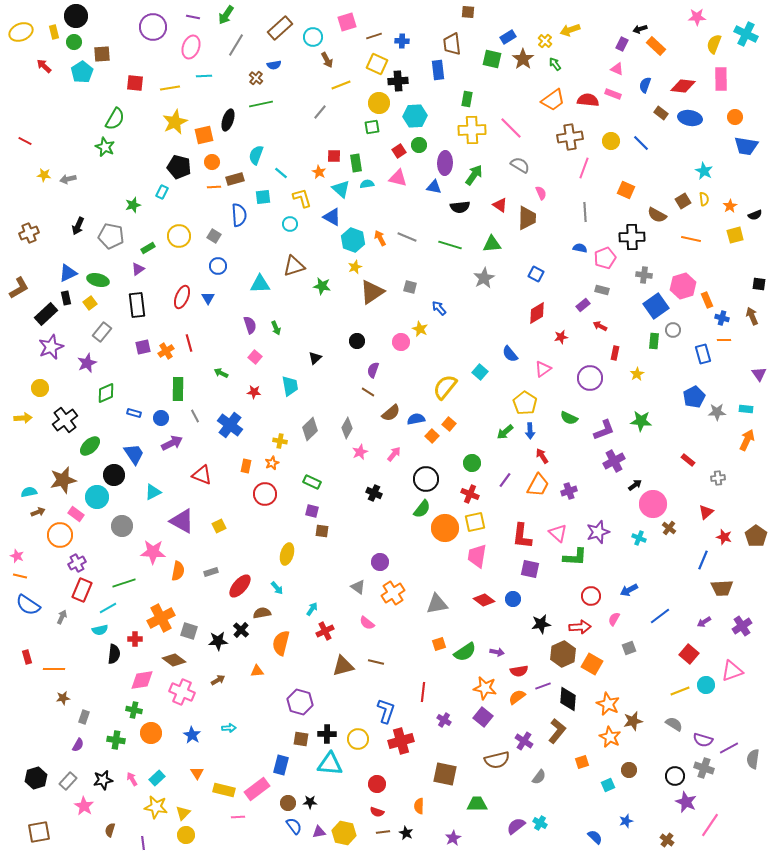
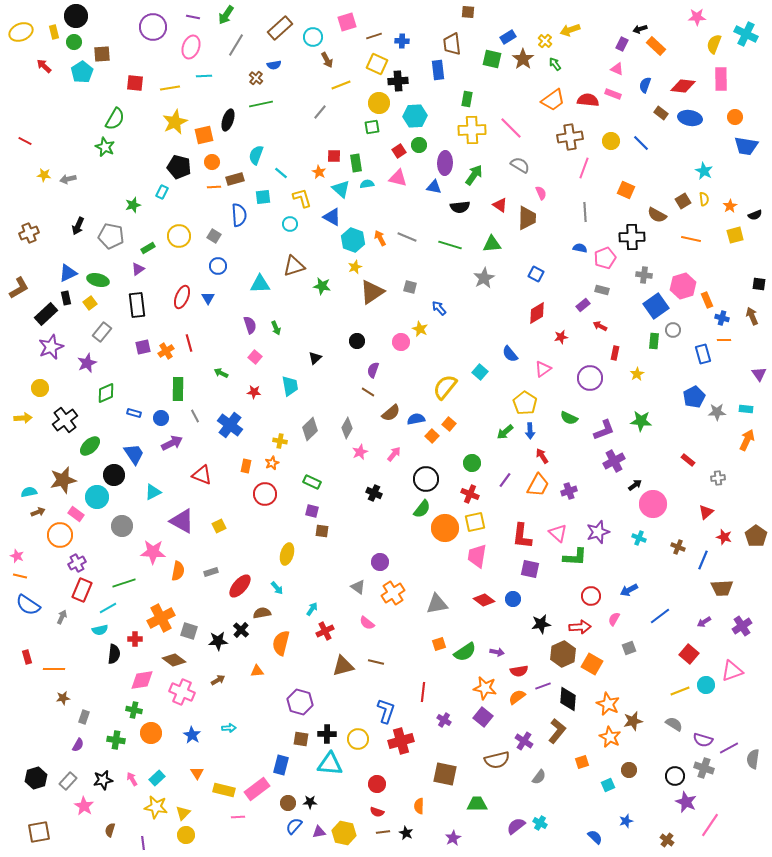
brown cross at (669, 528): moved 9 px right, 19 px down; rotated 16 degrees counterclockwise
blue semicircle at (294, 826): rotated 102 degrees counterclockwise
